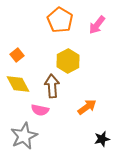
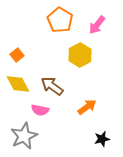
yellow hexagon: moved 12 px right, 6 px up
brown arrow: rotated 50 degrees counterclockwise
